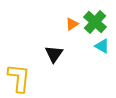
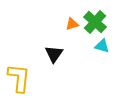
orange triangle: rotated 16 degrees clockwise
cyan triangle: rotated 14 degrees counterclockwise
